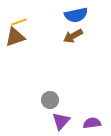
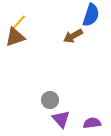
blue semicircle: moved 15 px right; rotated 60 degrees counterclockwise
yellow line: rotated 28 degrees counterclockwise
purple triangle: moved 2 px up; rotated 24 degrees counterclockwise
